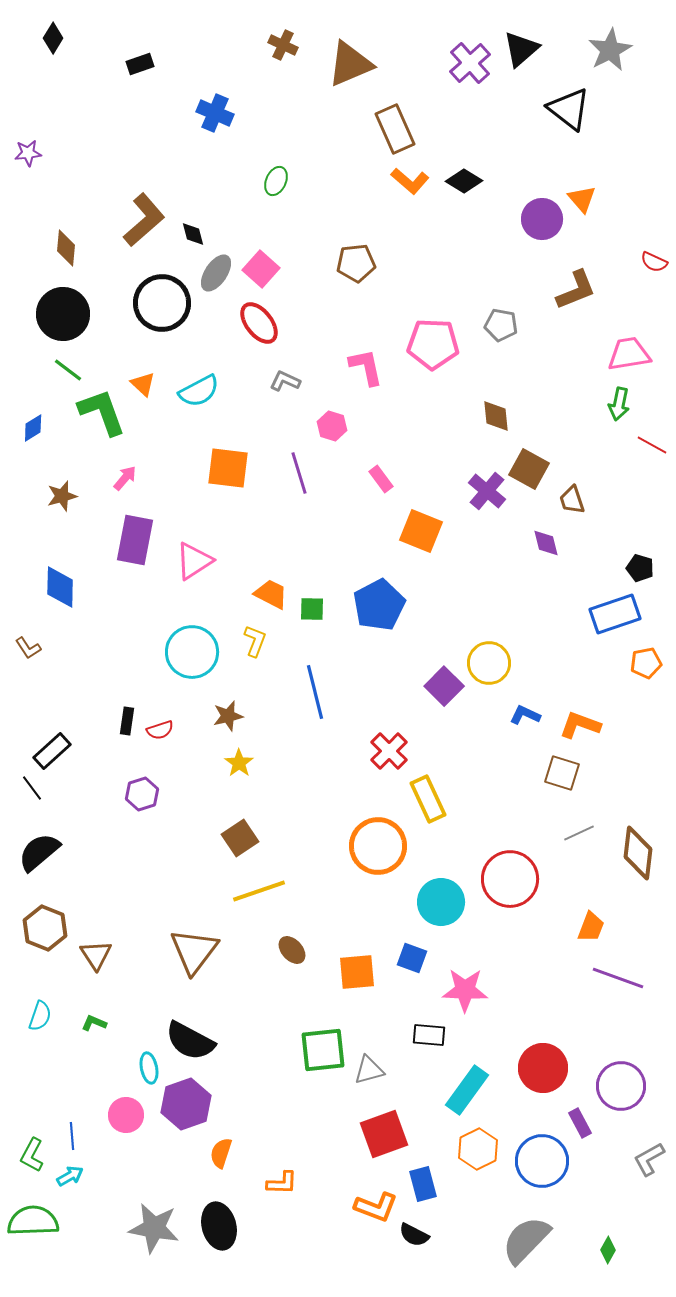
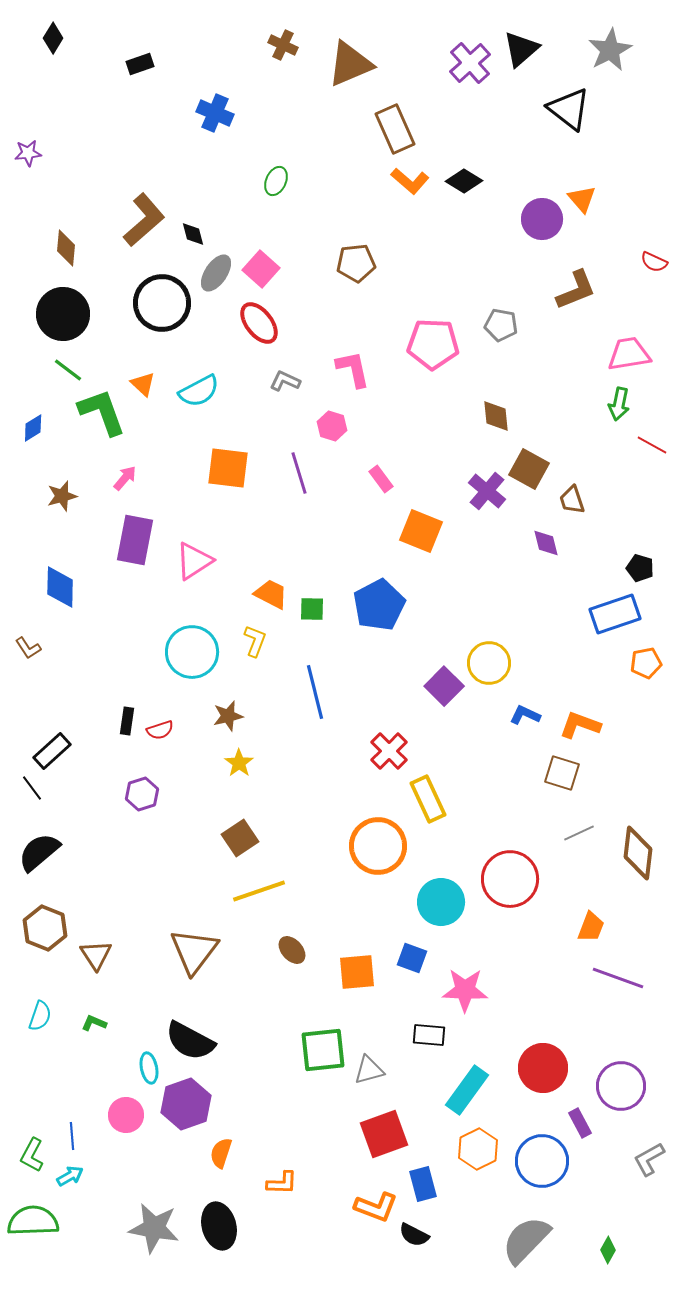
pink L-shape at (366, 367): moved 13 px left, 2 px down
